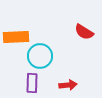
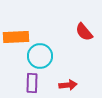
red semicircle: rotated 18 degrees clockwise
